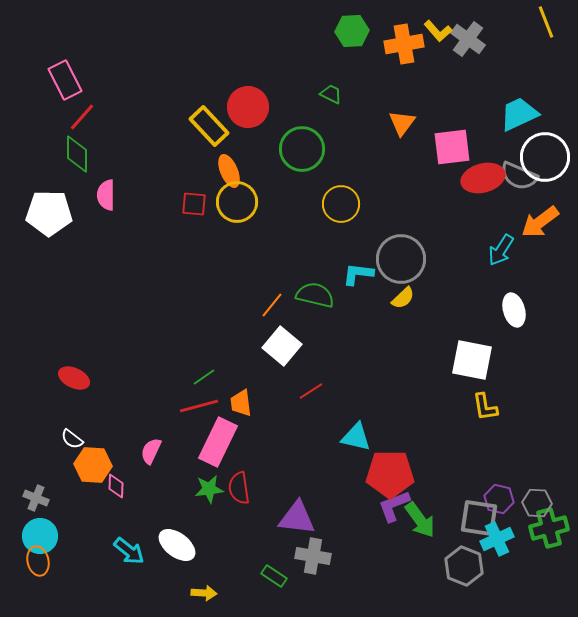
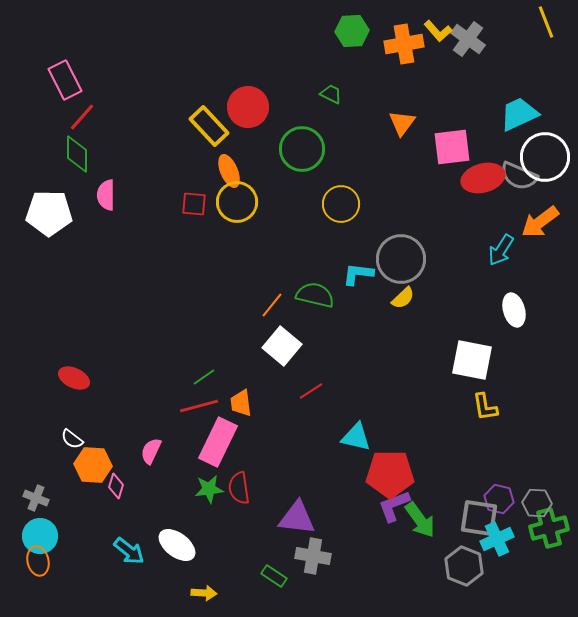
pink diamond at (116, 486): rotated 15 degrees clockwise
